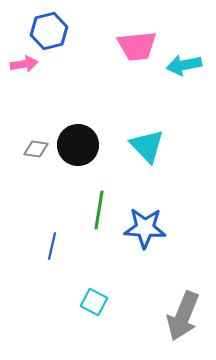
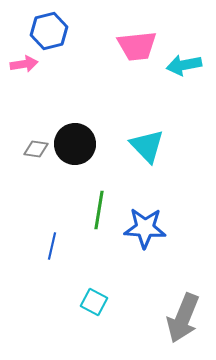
black circle: moved 3 px left, 1 px up
gray arrow: moved 2 px down
